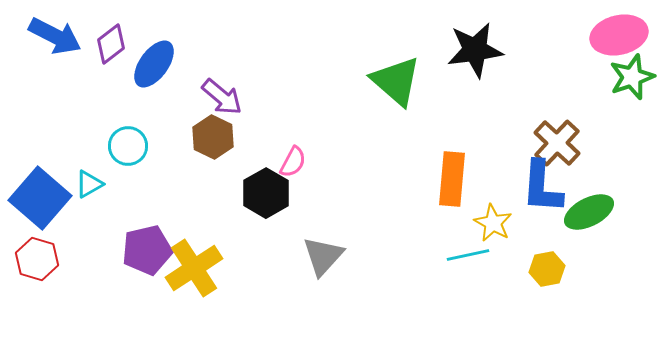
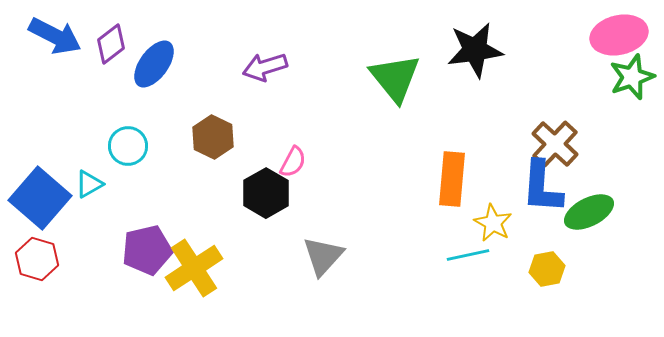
green triangle: moved 1 px left, 3 px up; rotated 10 degrees clockwise
purple arrow: moved 43 px right, 30 px up; rotated 123 degrees clockwise
brown cross: moved 2 px left, 1 px down
